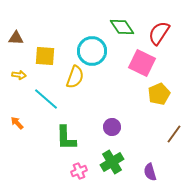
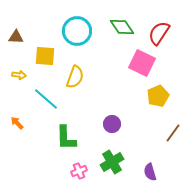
brown triangle: moved 1 px up
cyan circle: moved 15 px left, 20 px up
yellow pentagon: moved 1 px left, 2 px down
purple circle: moved 3 px up
brown line: moved 1 px left, 1 px up
